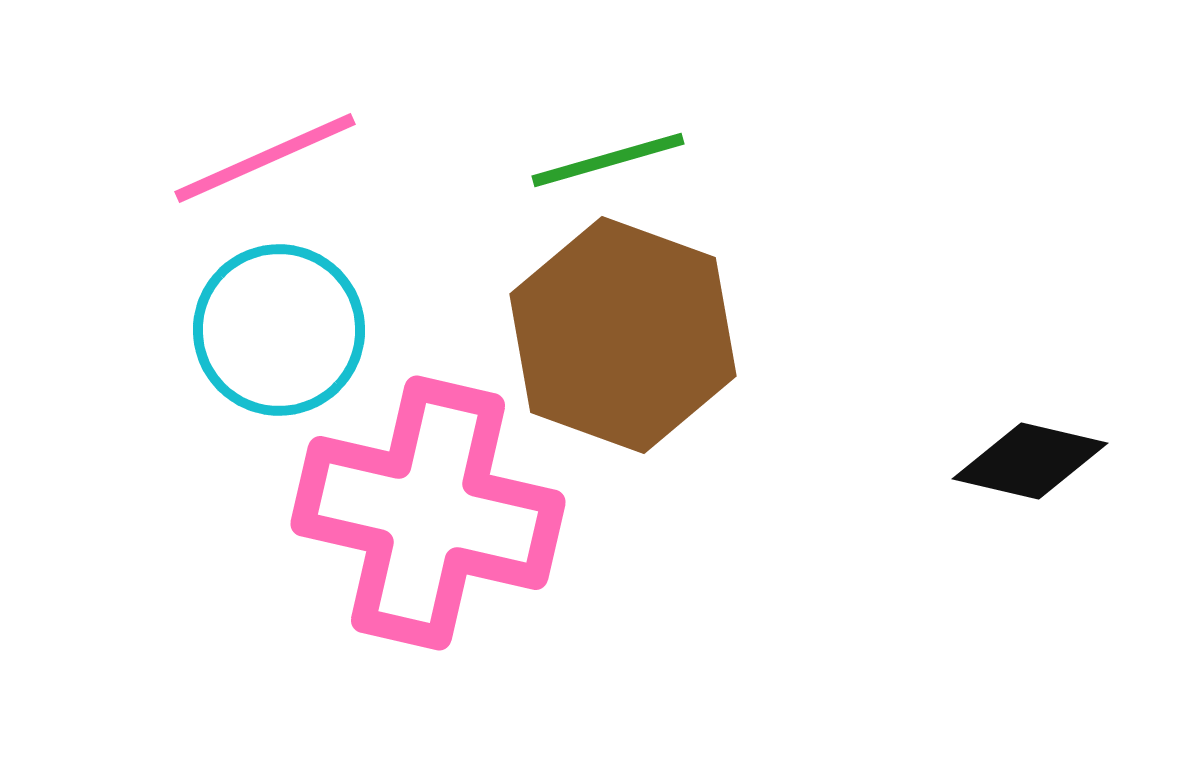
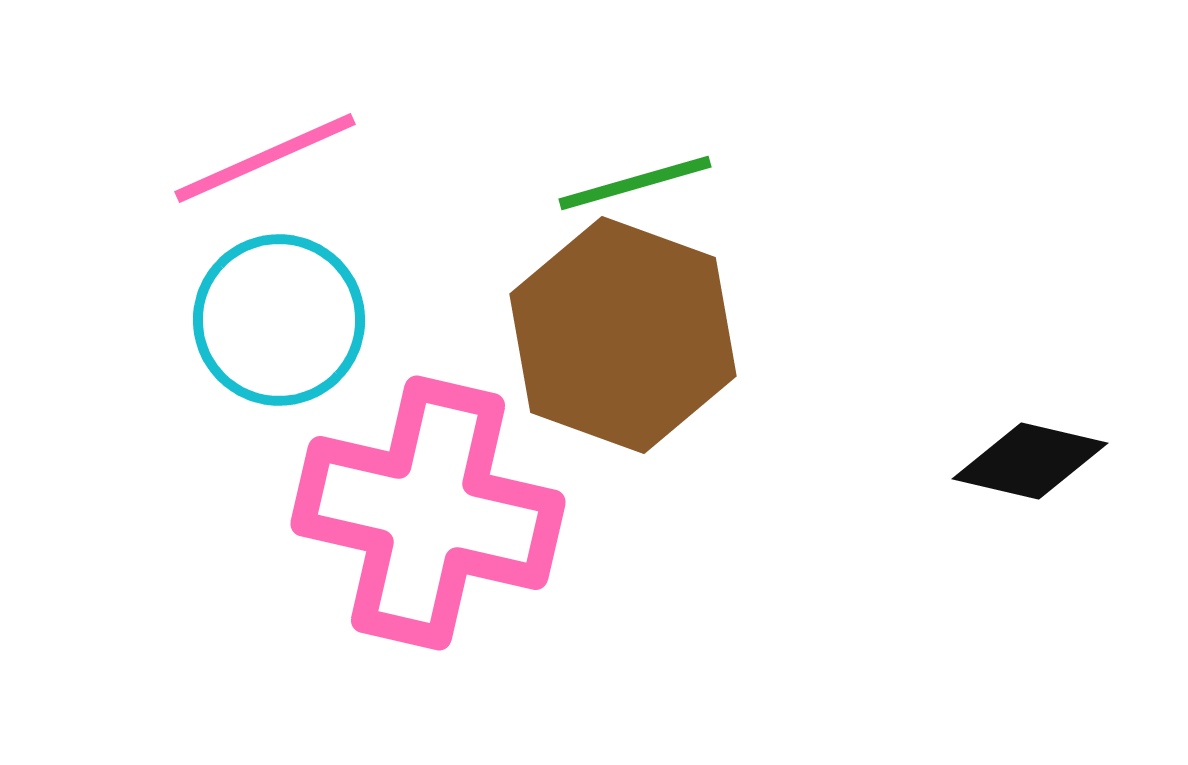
green line: moved 27 px right, 23 px down
cyan circle: moved 10 px up
